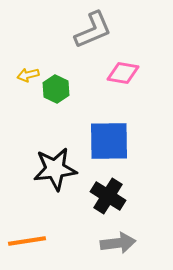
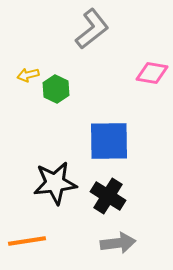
gray L-shape: moved 1 px left, 1 px up; rotated 15 degrees counterclockwise
pink diamond: moved 29 px right
black star: moved 14 px down
